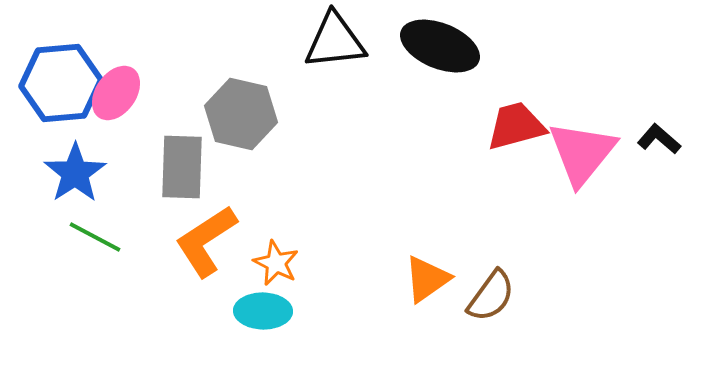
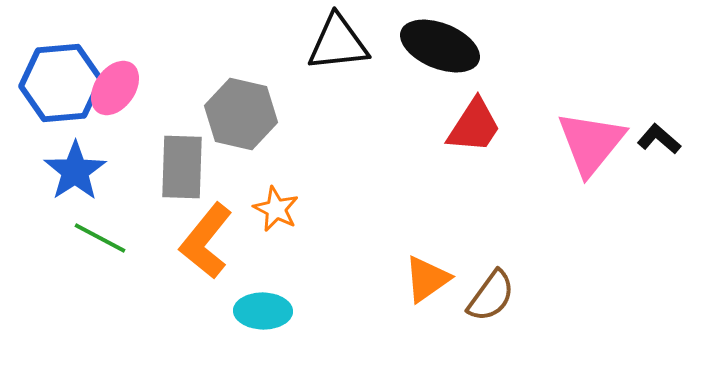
black triangle: moved 3 px right, 2 px down
pink ellipse: moved 1 px left, 5 px up
red trapezoid: moved 42 px left; rotated 138 degrees clockwise
pink triangle: moved 9 px right, 10 px up
blue star: moved 2 px up
green line: moved 5 px right, 1 px down
orange L-shape: rotated 18 degrees counterclockwise
orange star: moved 54 px up
